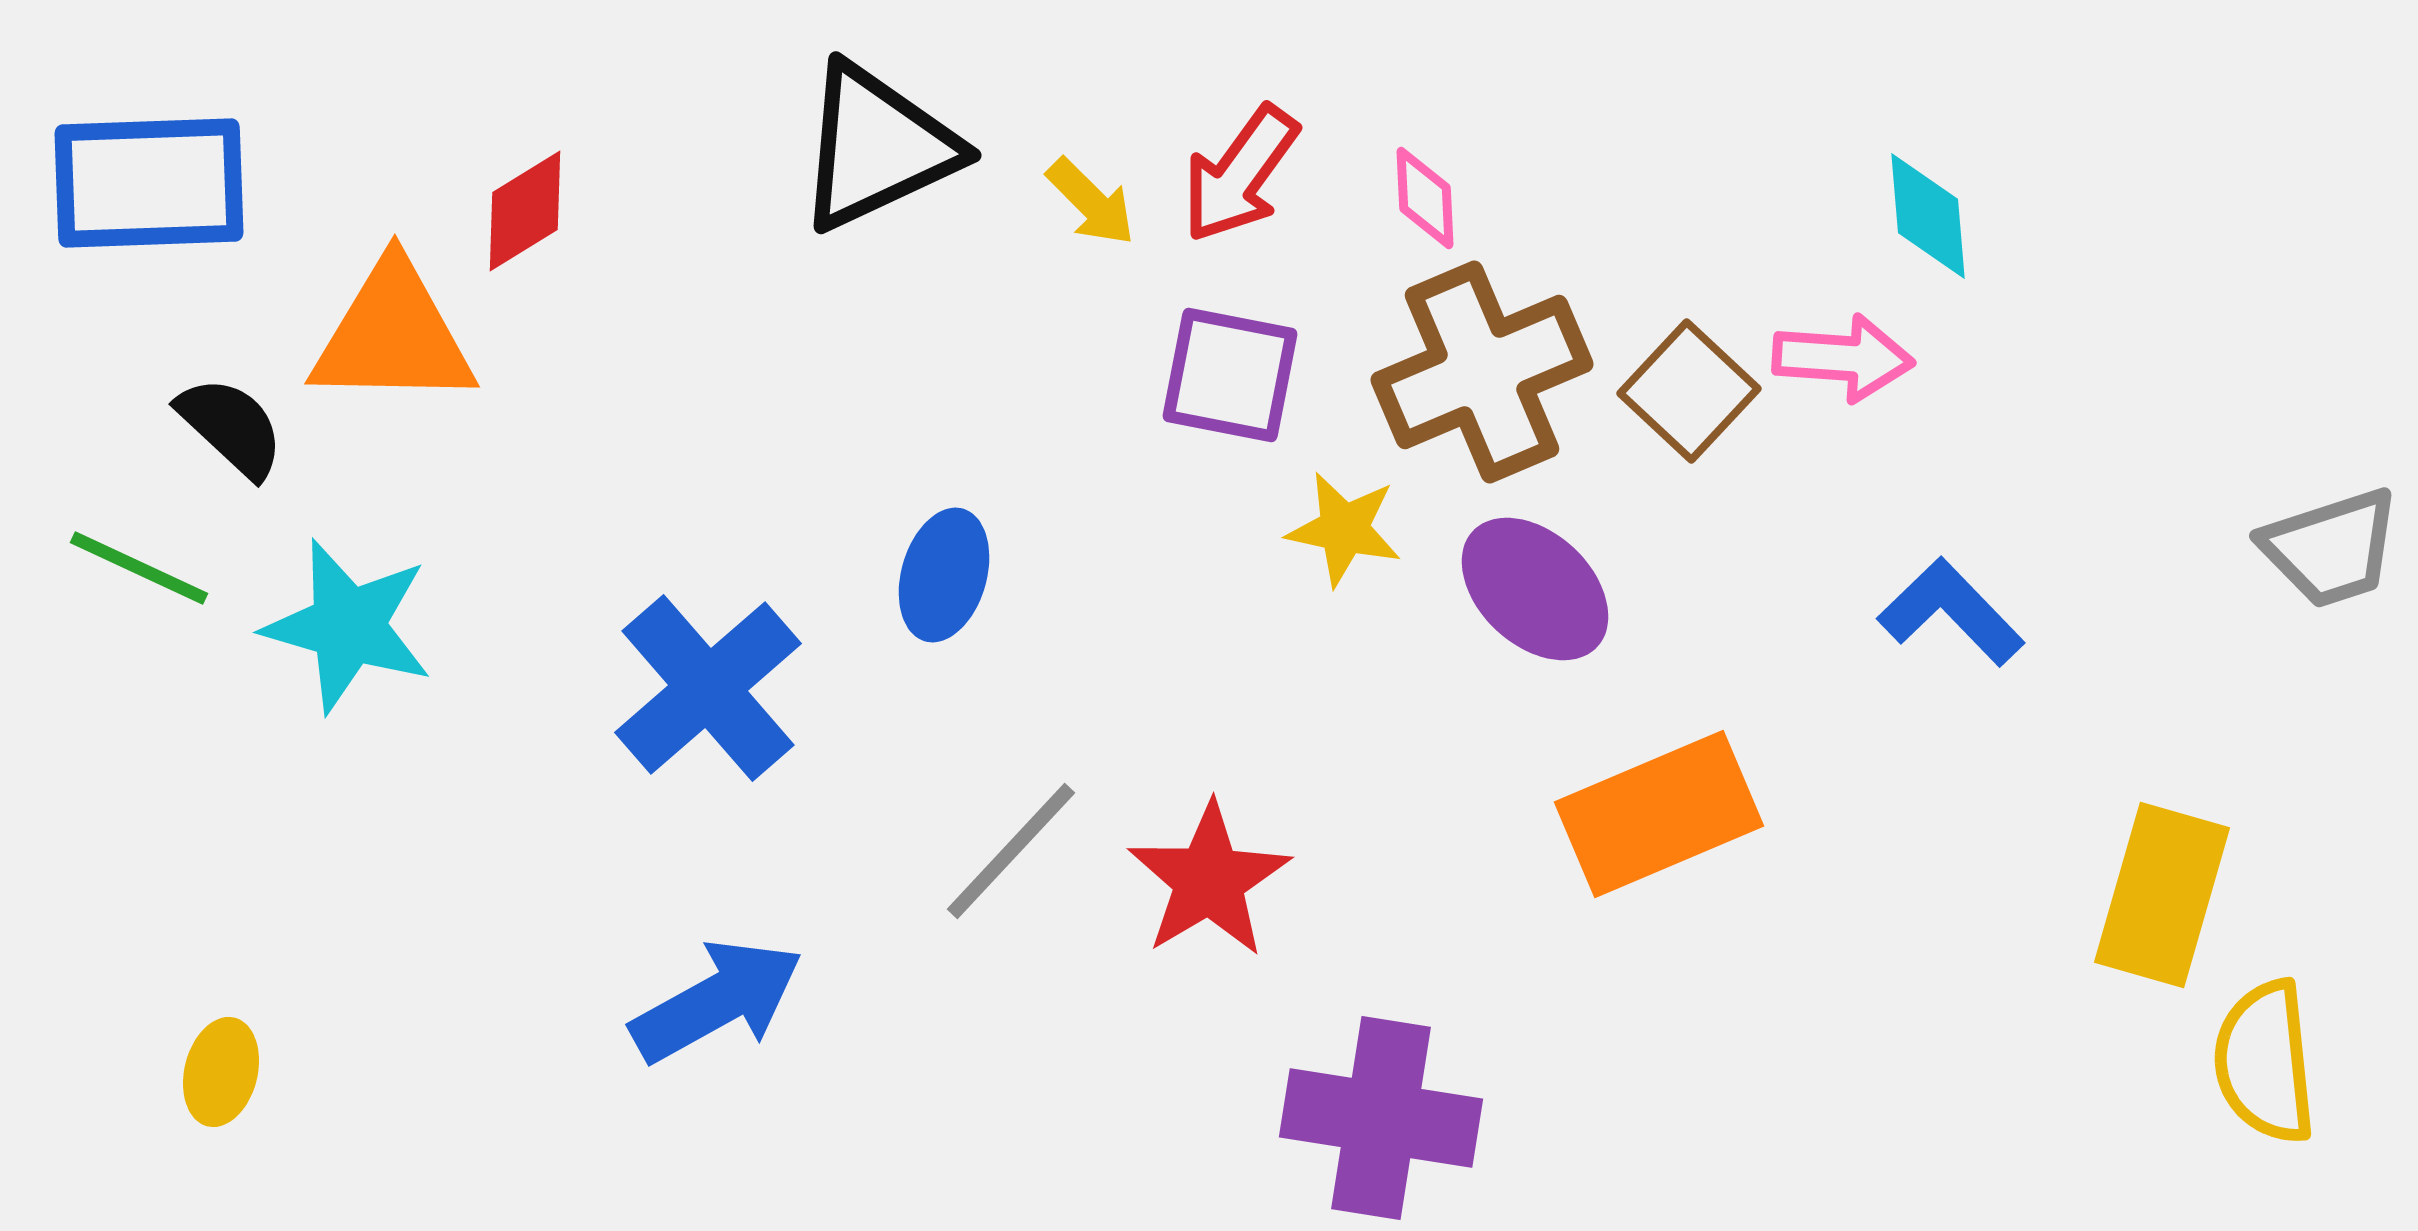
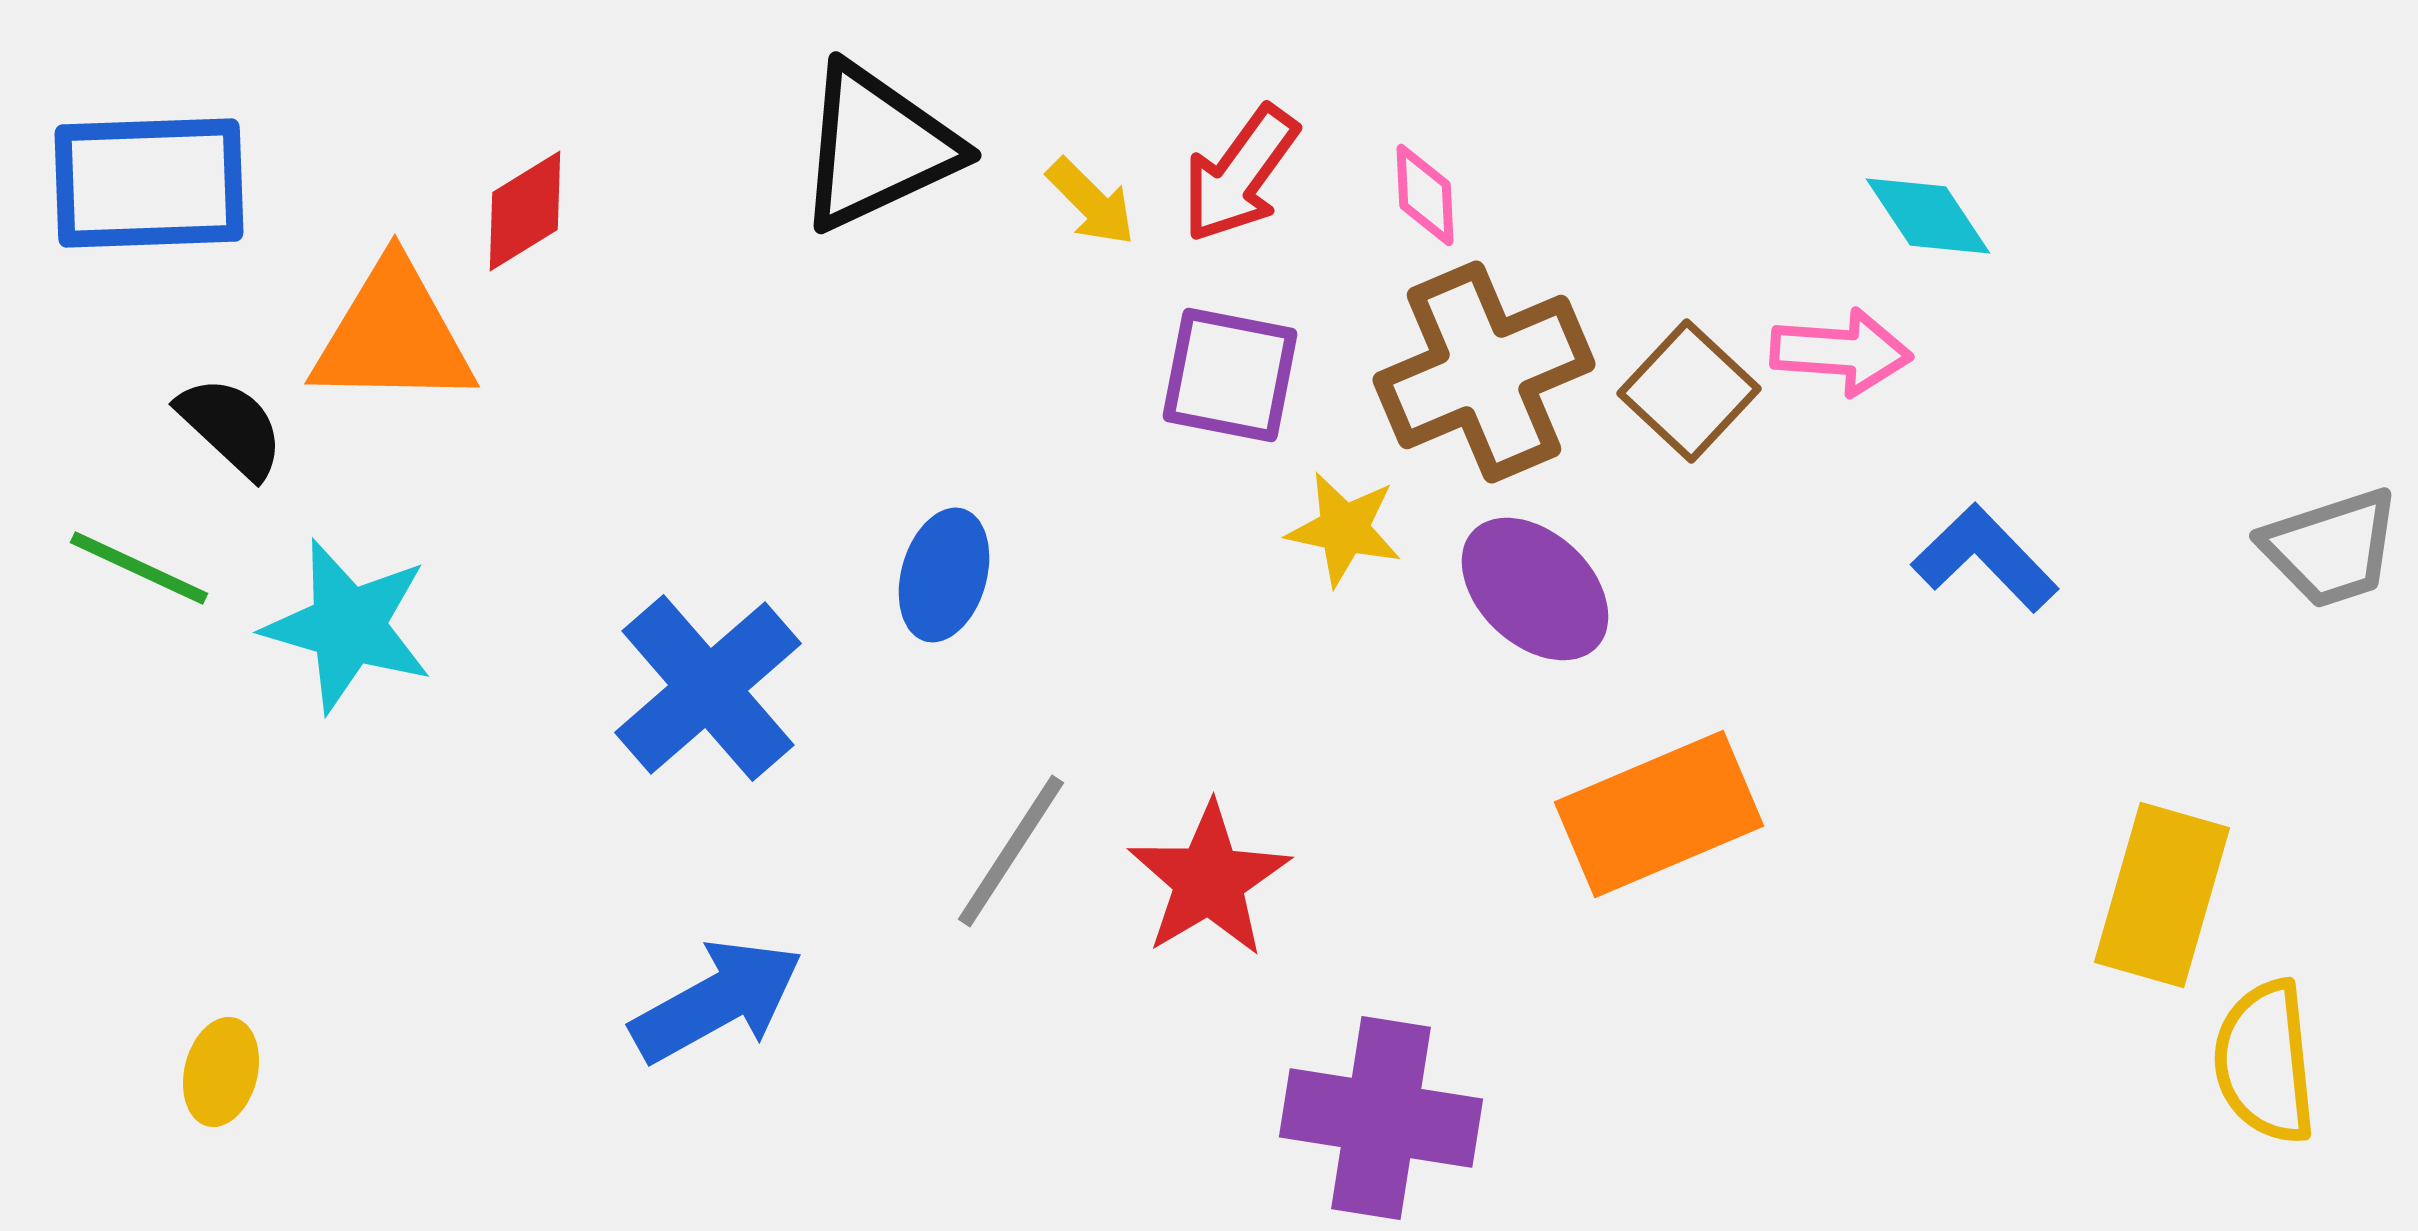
pink diamond: moved 3 px up
cyan diamond: rotated 29 degrees counterclockwise
pink arrow: moved 2 px left, 6 px up
brown cross: moved 2 px right
blue L-shape: moved 34 px right, 54 px up
gray line: rotated 10 degrees counterclockwise
